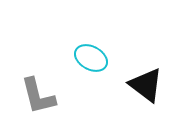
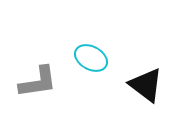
gray L-shape: moved 14 px up; rotated 84 degrees counterclockwise
